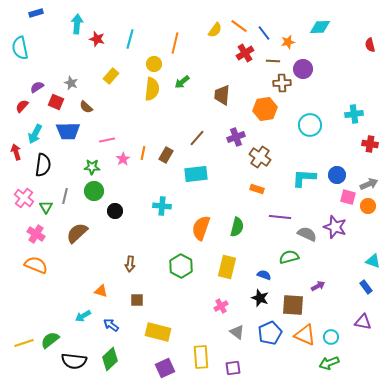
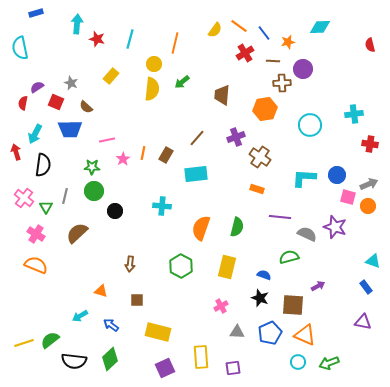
red semicircle at (22, 106): moved 1 px right, 3 px up; rotated 32 degrees counterclockwise
blue trapezoid at (68, 131): moved 2 px right, 2 px up
cyan arrow at (83, 316): moved 3 px left
gray triangle at (237, 332): rotated 35 degrees counterclockwise
cyan circle at (331, 337): moved 33 px left, 25 px down
